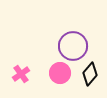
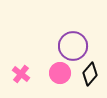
pink cross: rotated 18 degrees counterclockwise
